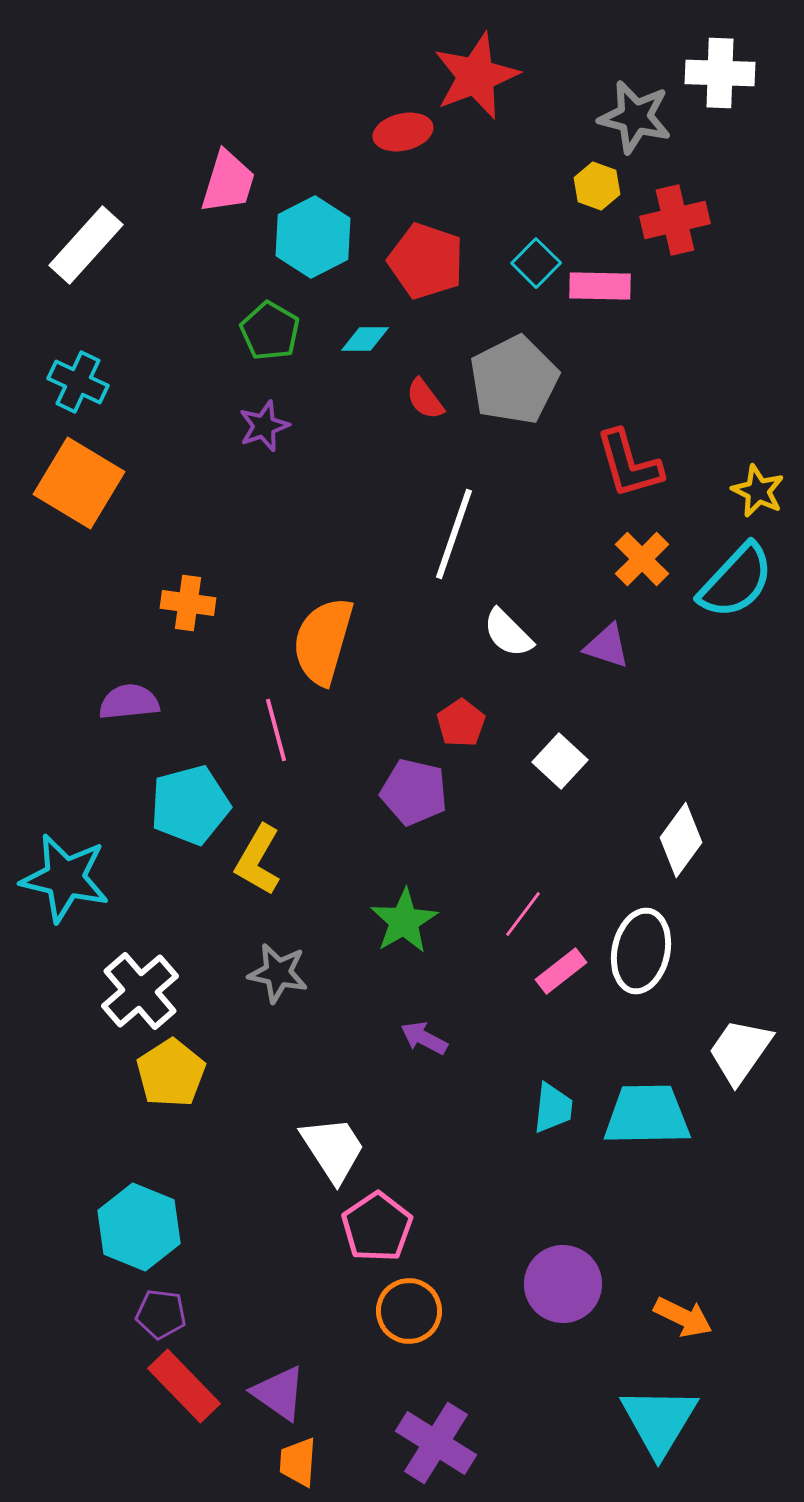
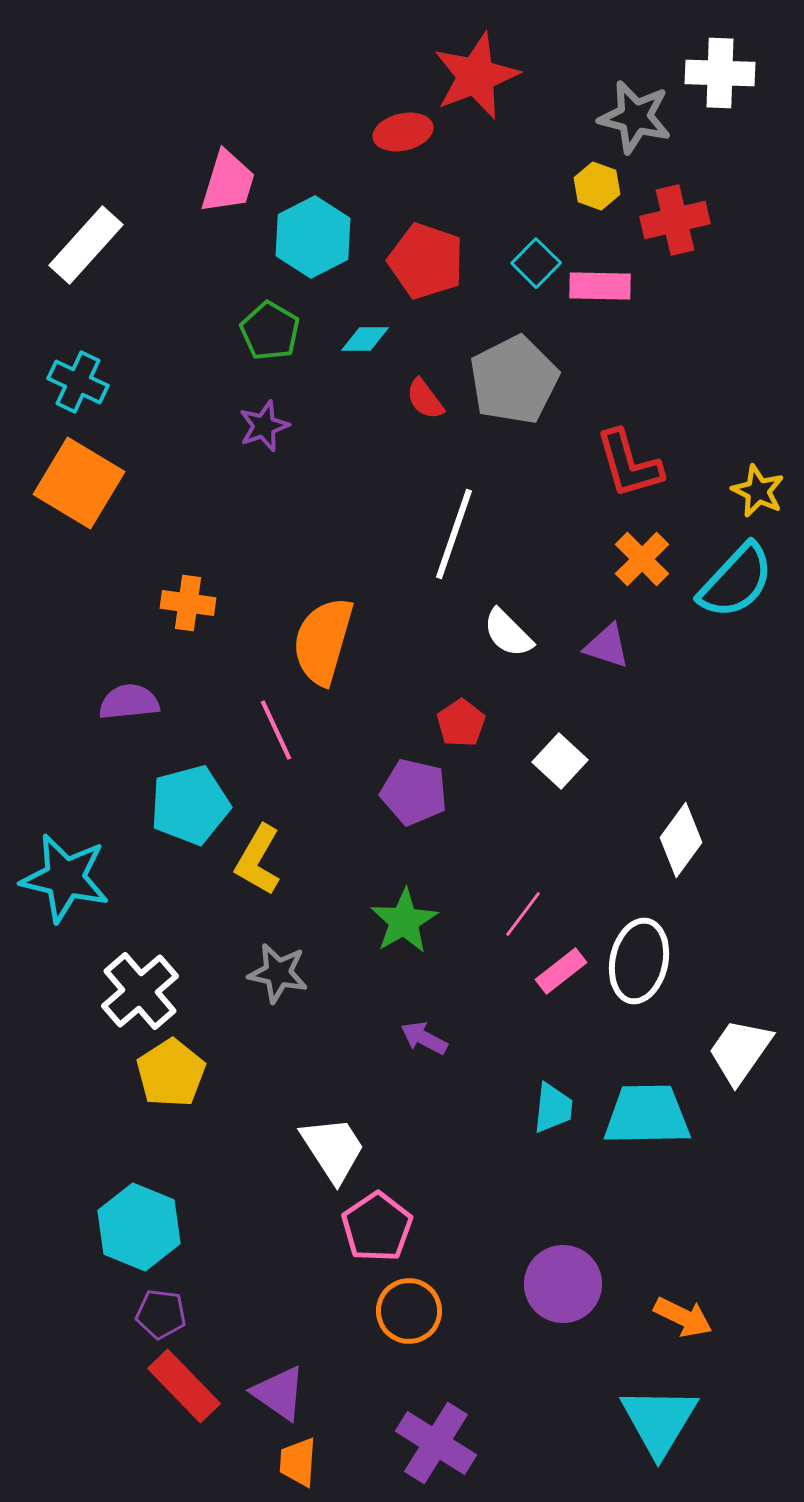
pink line at (276, 730): rotated 10 degrees counterclockwise
white ellipse at (641, 951): moved 2 px left, 10 px down
